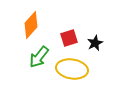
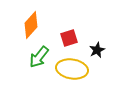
black star: moved 2 px right, 7 px down
